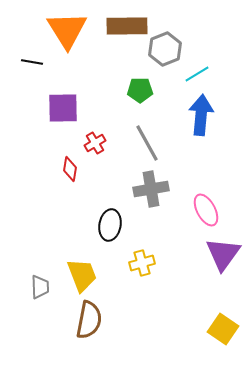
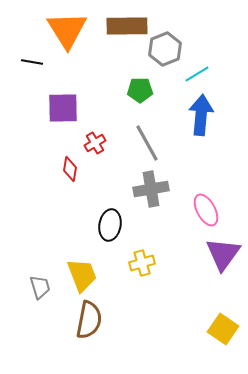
gray trapezoid: rotated 15 degrees counterclockwise
